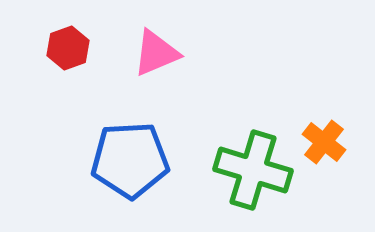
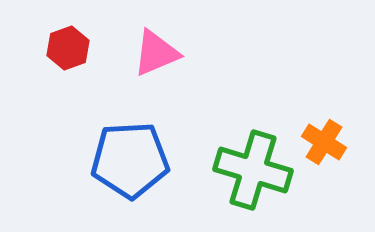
orange cross: rotated 6 degrees counterclockwise
